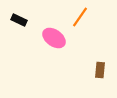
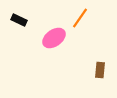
orange line: moved 1 px down
pink ellipse: rotated 70 degrees counterclockwise
